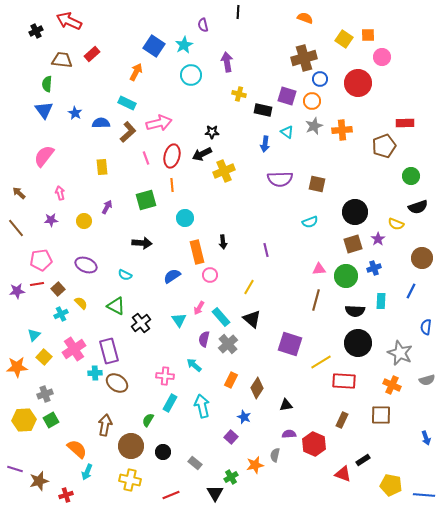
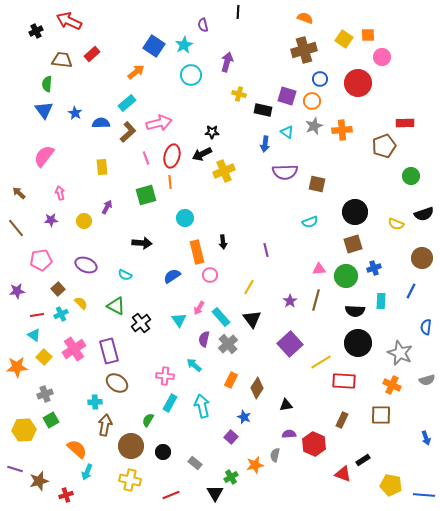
brown cross at (304, 58): moved 8 px up
purple arrow at (227, 62): rotated 24 degrees clockwise
orange arrow at (136, 72): rotated 24 degrees clockwise
cyan rectangle at (127, 103): rotated 66 degrees counterclockwise
purple semicircle at (280, 179): moved 5 px right, 7 px up
orange line at (172, 185): moved 2 px left, 3 px up
green square at (146, 200): moved 5 px up
black semicircle at (418, 207): moved 6 px right, 7 px down
purple star at (378, 239): moved 88 px left, 62 px down
red line at (37, 284): moved 31 px down
black triangle at (252, 319): rotated 12 degrees clockwise
cyan triangle at (34, 335): rotated 40 degrees counterclockwise
purple square at (290, 344): rotated 30 degrees clockwise
cyan cross at (95, 373): moved 29 px down
yellow hexagon at (24, 420): moved 10 px down
